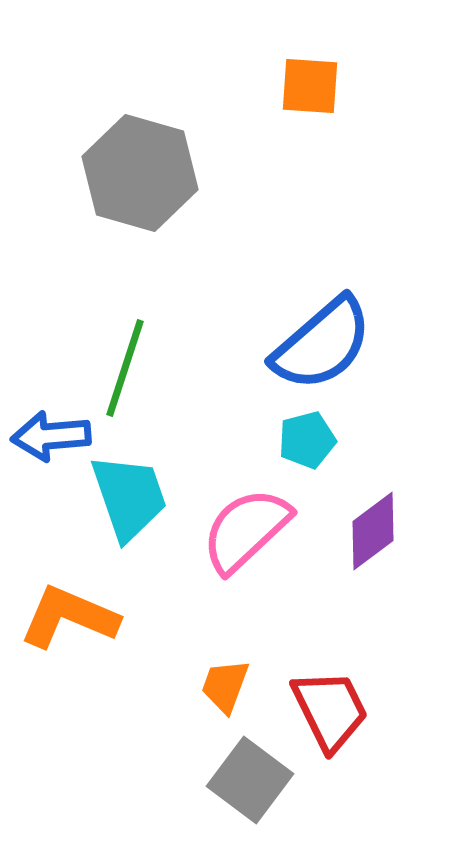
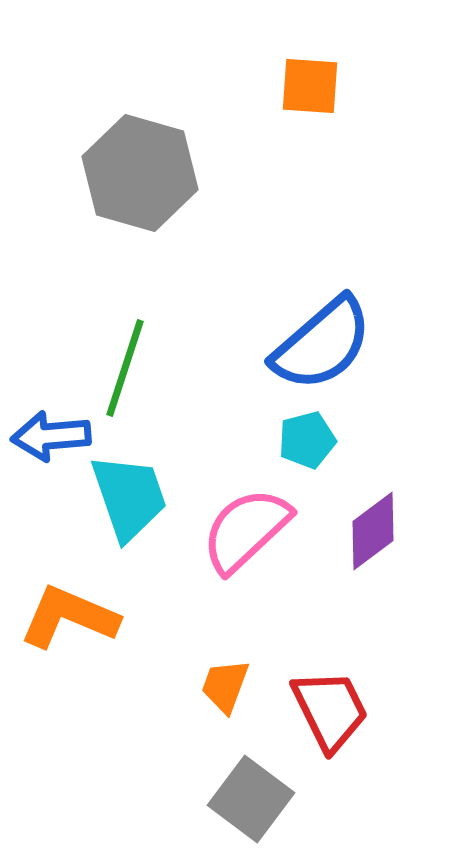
gray square: moved 1 px right, 19 px down
